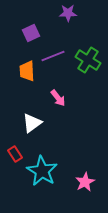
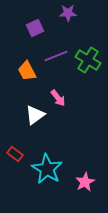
purple square: moved 4 px right, 5 px up
purple line: moved 3 px right
orange trapezoid: rotated 25 degrees counterclockwise
white triangle: moved 3 px right, 8 px up
red rectangle: rotated 21 degrees counterclockwise
cyan star: moved 5 px right, 2 px up
